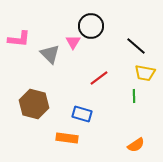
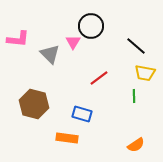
pink L-shape: moved 1 px left
